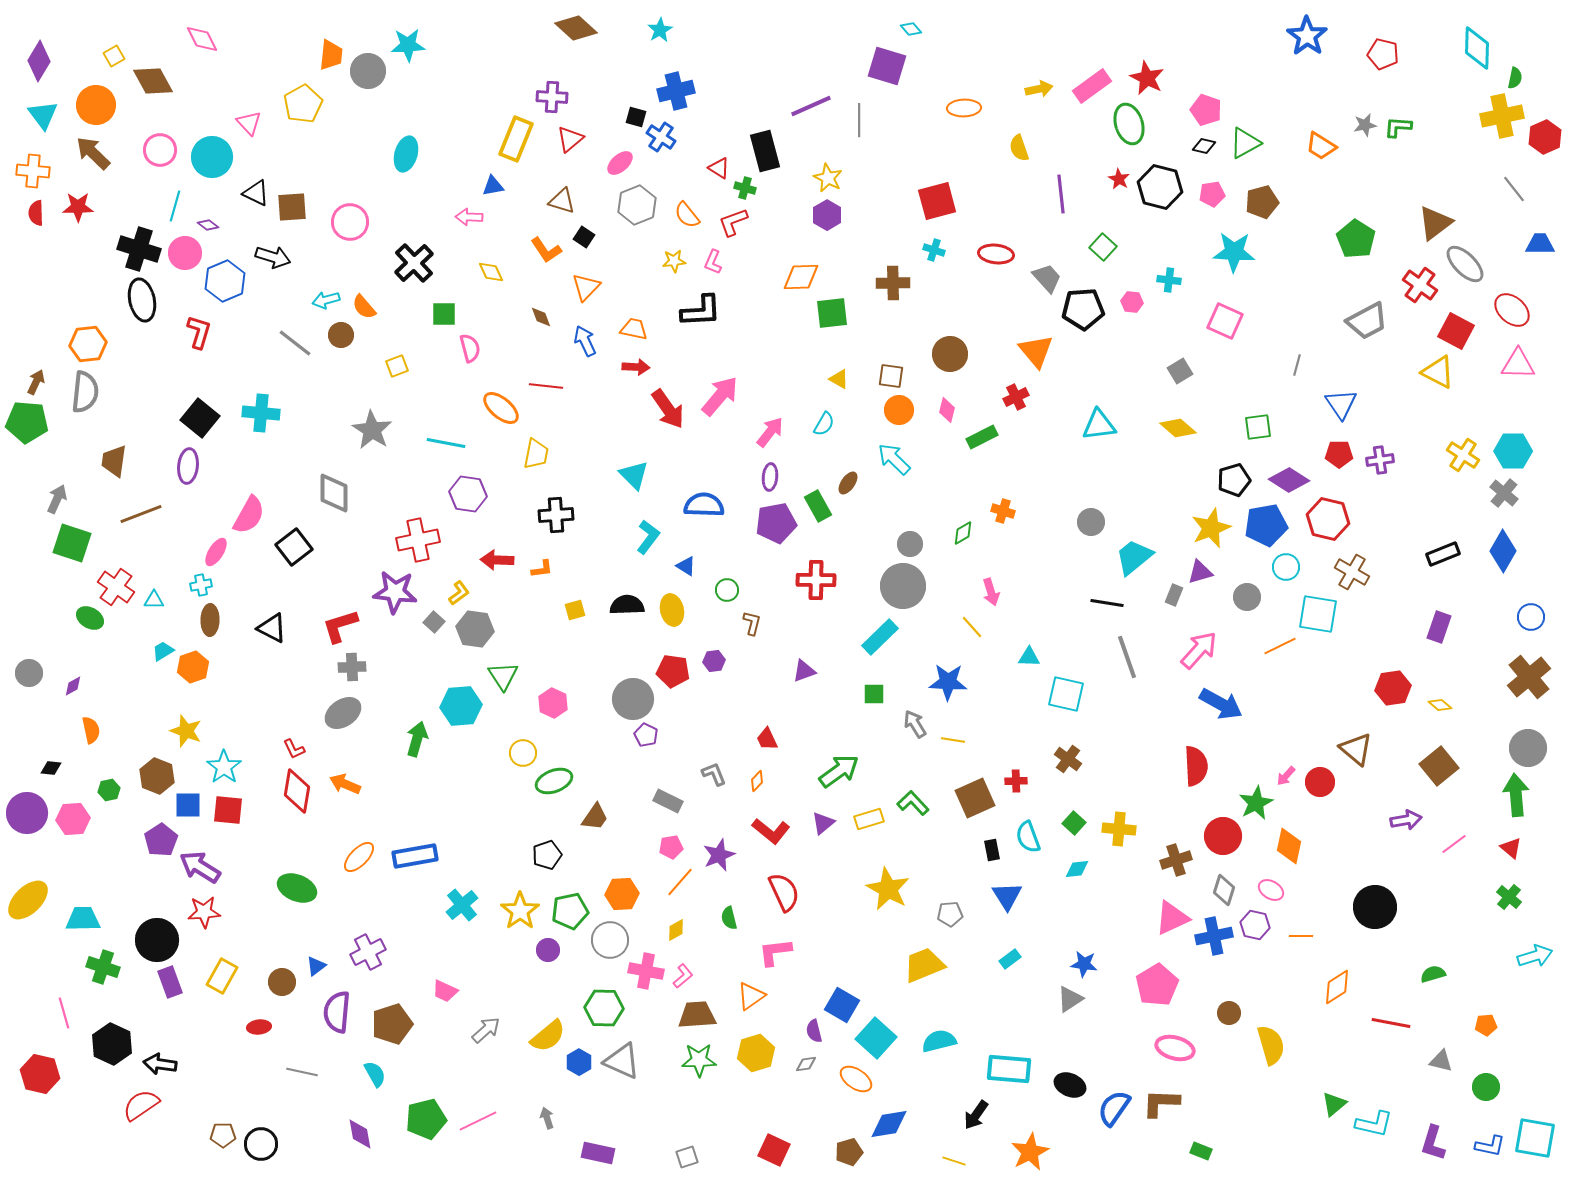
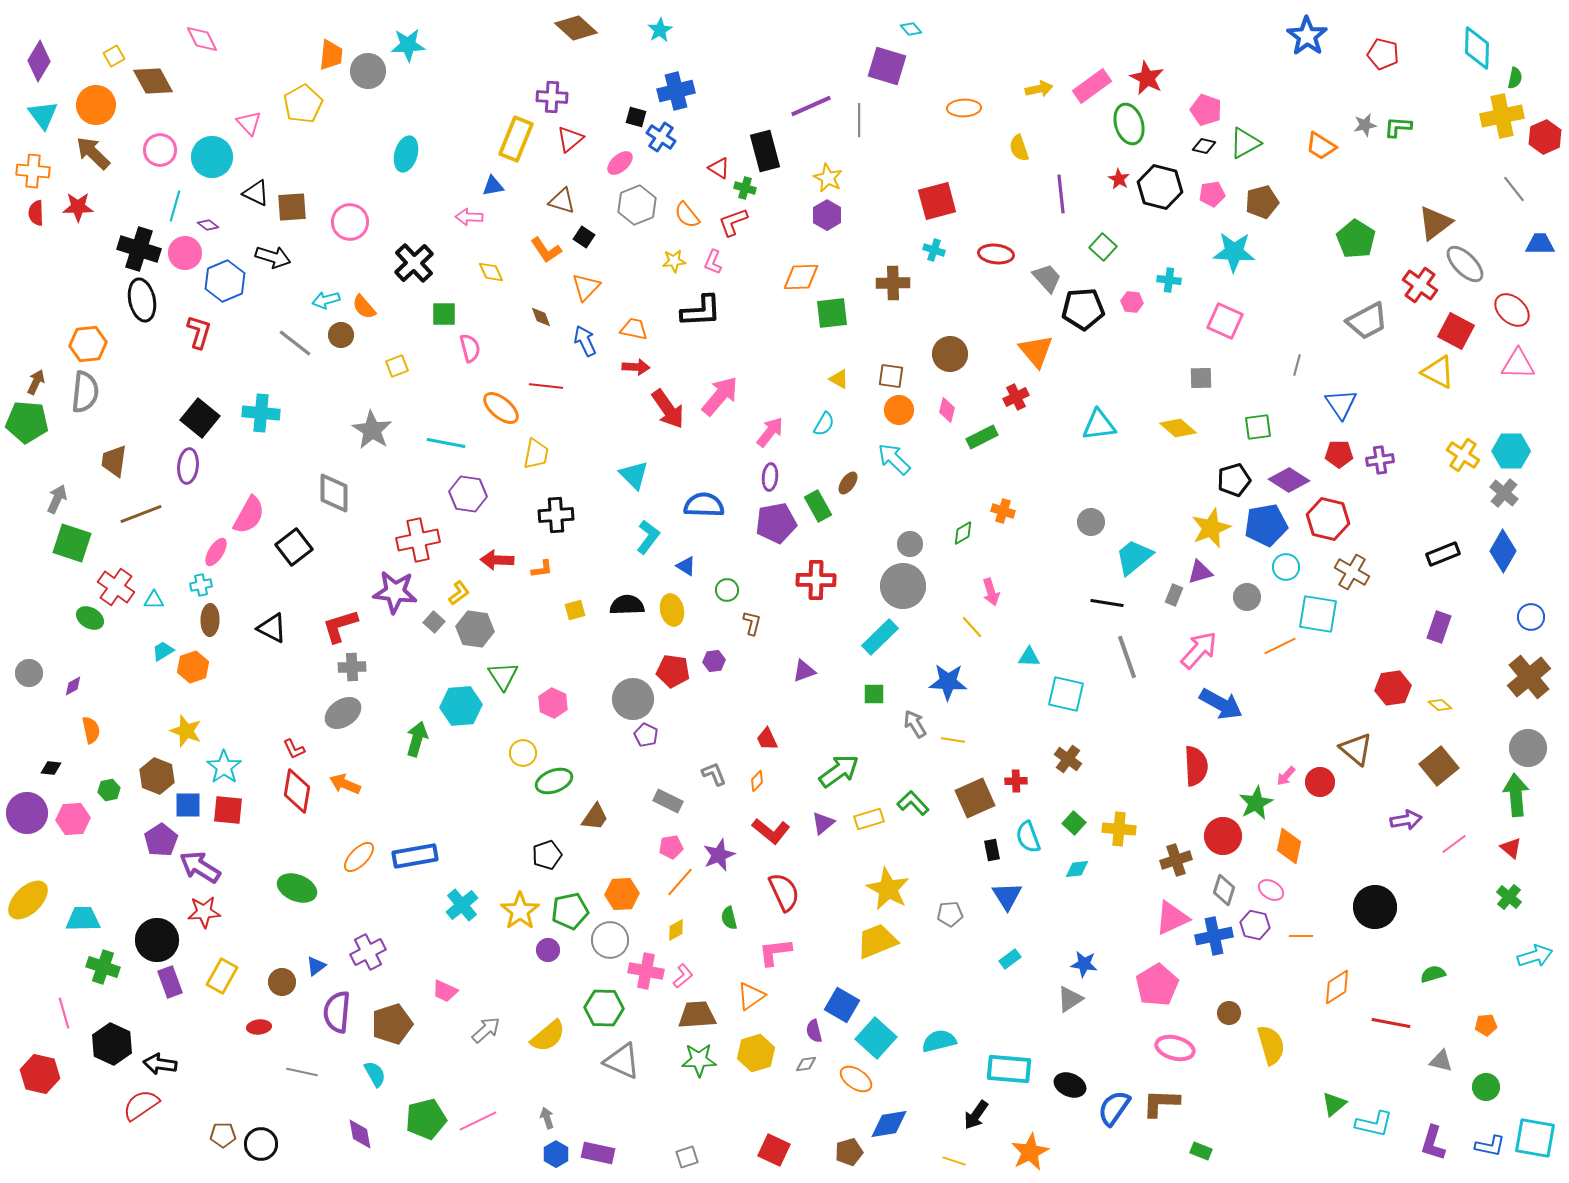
gray square at (1180, 371): moved 21 px right, 7 px down; rotated 30 degrees clockwise
cyan hexagon at (1513, 451): moved 2 px left
yellow trapezoid at (924, 965): moved 47 px left, 24 px up
blue hexagon at (579, 1062): moved 23 px left, 92 px down
